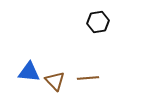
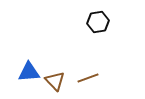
blue triangle: rotated 10 degrees counterclockwise
brown line: rotated 15 degrees counterclockwise
